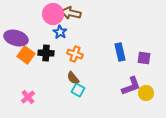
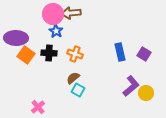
brown arrow: rotated 18 degrees counterclockwise
blue star: moved 4 px left, 1 px up
purple ellipse: rotated 15 degrees counterclockwise
black cross: moved 3 px right
purple square: moved 4 px up; rotated 24 degrees clockwise
brown semicircle: rotated 88 degrees clockwise
purple L-shape: rotated 20 degrees counterclockwise
pink cross: moved 10 px right, 10 px down
